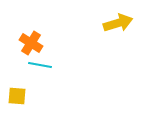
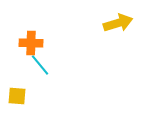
orange cross: rotated 30 degrees counterclockwise
cyan line: rotated 40 degrees clockwise
